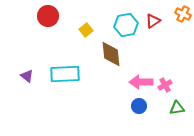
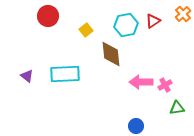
orange cross: rotated 21 degrees clockwise
blue circle: moved 3 px left, 20 px down
